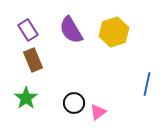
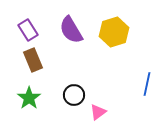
green star: moved 3 px right
black circle: moved 8 px up
